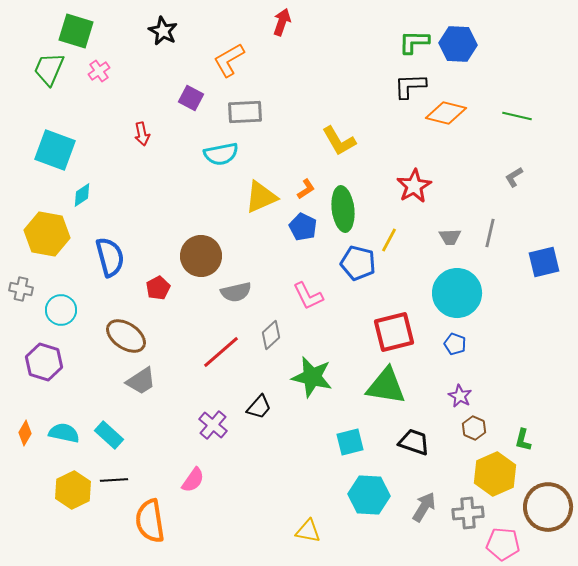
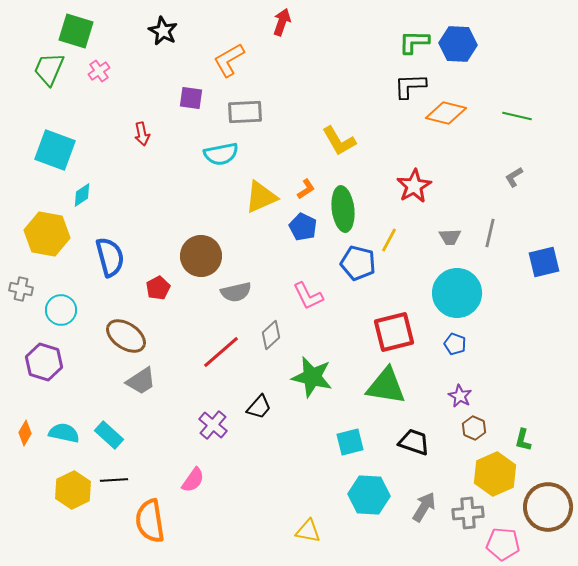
purple square at (191, 98): rotated 20 degrees counterclockwise
